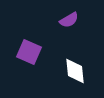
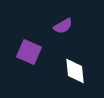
purple semicircle: moved 6 px left, 6 px down
